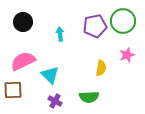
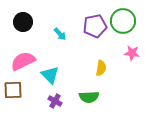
cyan arrow: rotated 144 degrees clockwise
pink star: moved 5 px right, 2 px up; rotated 28 degrees clockwise
